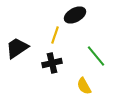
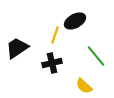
black ellipse: moved 6 px down
yellow semicircle: rotated 18 degrees counterclockwise
